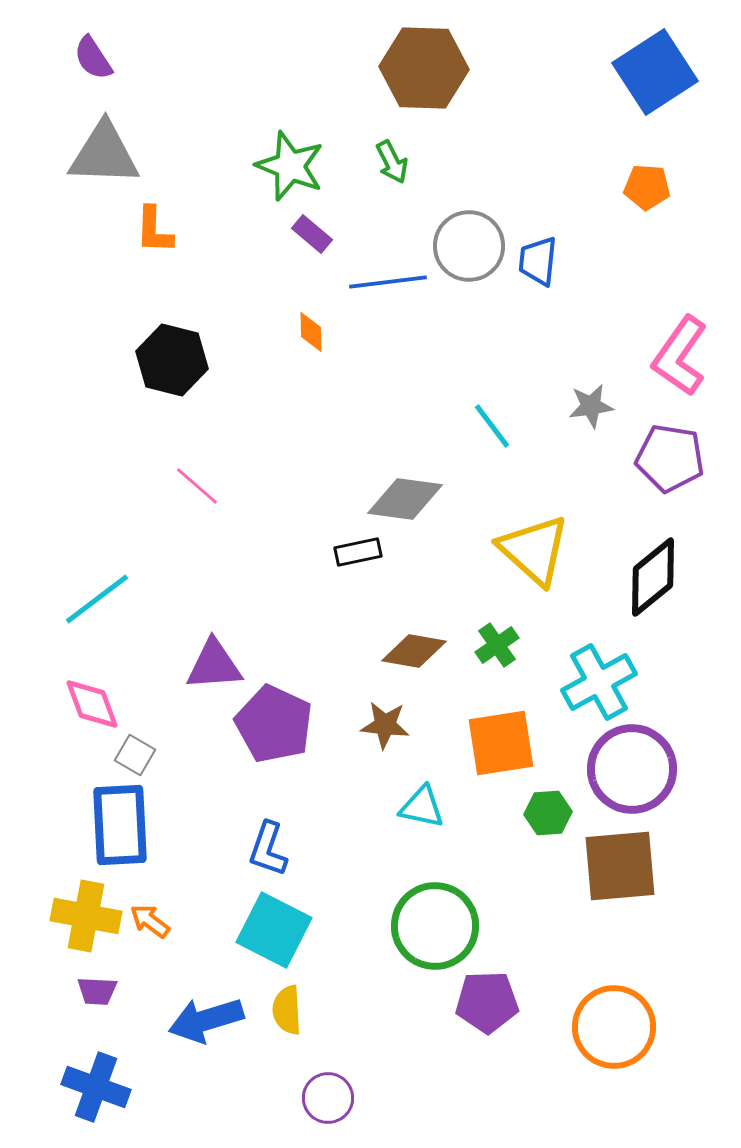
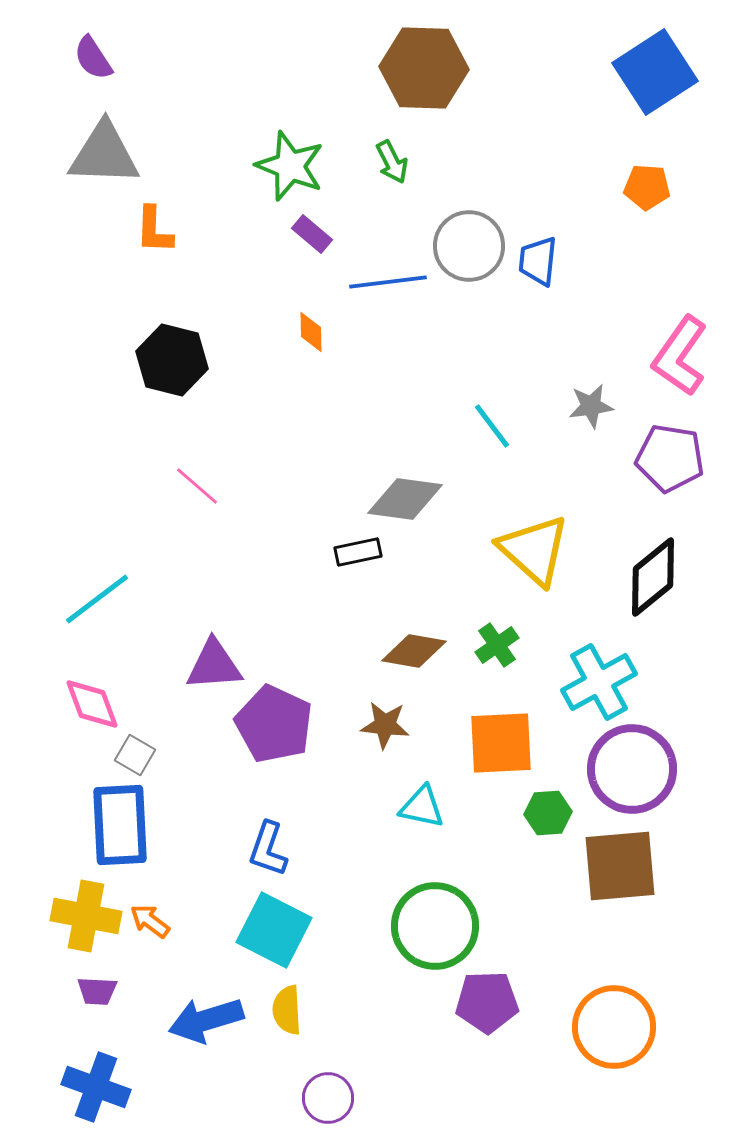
orange square at (501, 743): rotated 6 degrees clockwise
